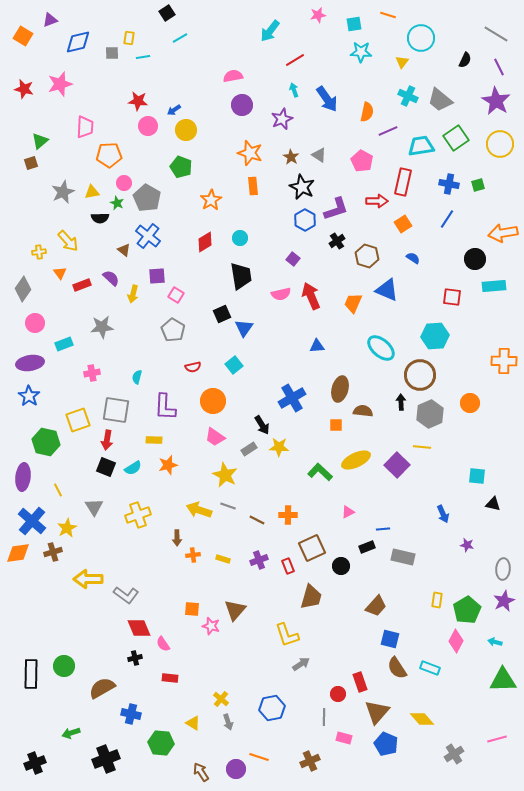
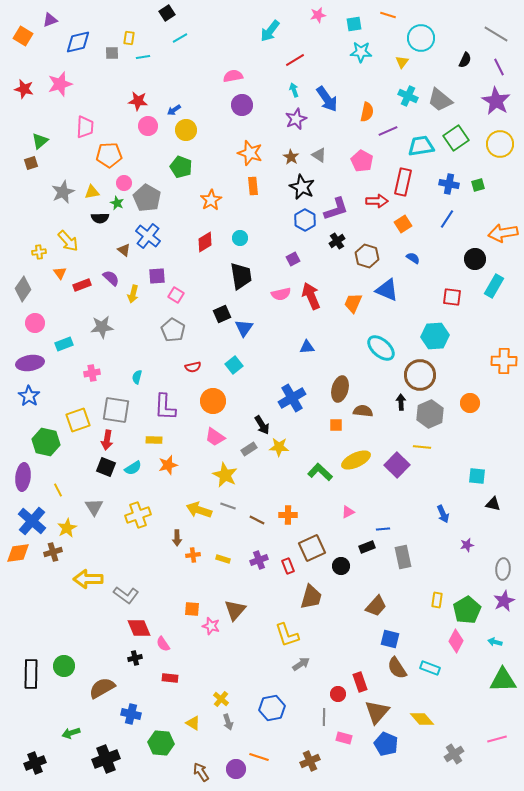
purple star at (282, 119): moved 14 px right
purple square at (293, 259): rotated 24 degrees clockwise
cyan rectangle at (494, 286): rotated 55 degrees counterclockwise
blue triangle at (317, 346): moved 10 px left, 1 px down
purple star at (467, 545): rotated 24 degrees counterclockwise
gray rectangle at (403, 557): rotated 65 degrees clockwise
